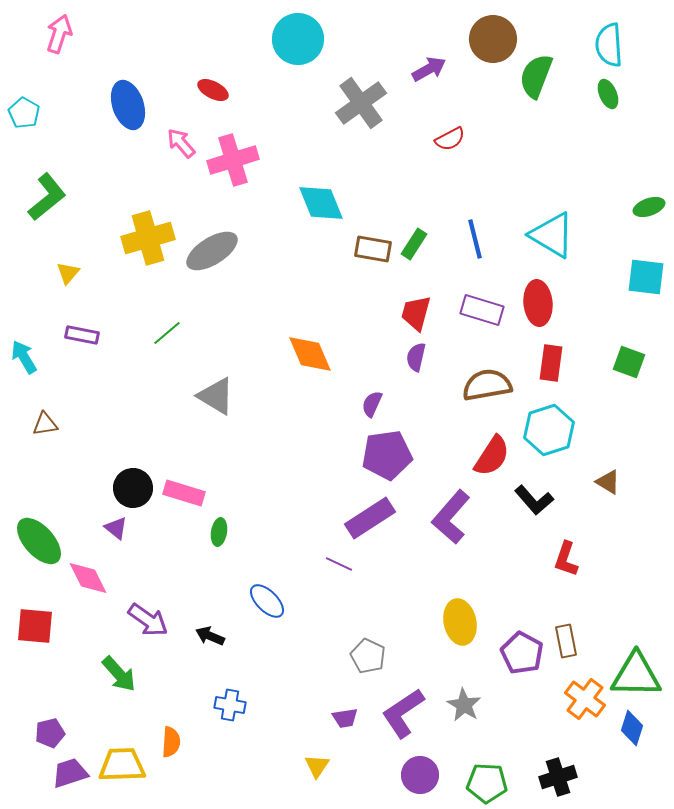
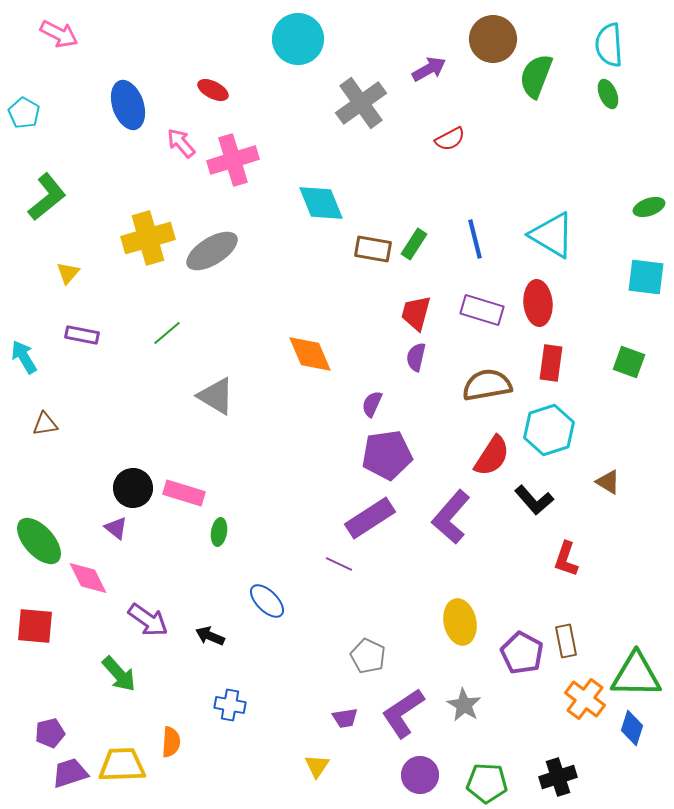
pink arrow at (59, 34): rotated 99 degrees clockwise
